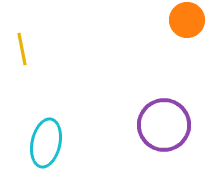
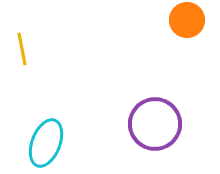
purple circle: moved 9 px left, 1 px up
cyan ellipse: rotated 9 degrees clockwise
